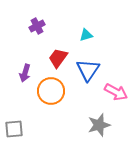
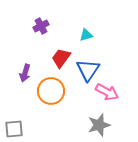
purple cross: moved 4 px right
red trapezoid: moved 3 px right
pink arrow: moved 9 px left
